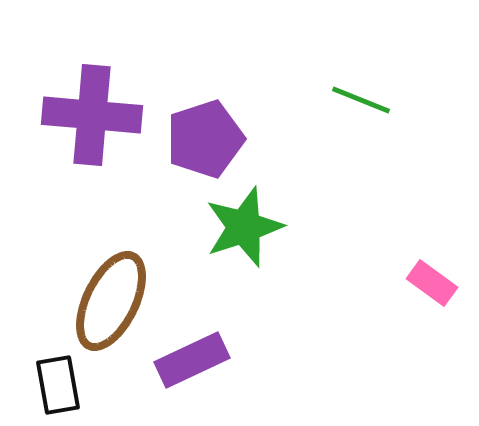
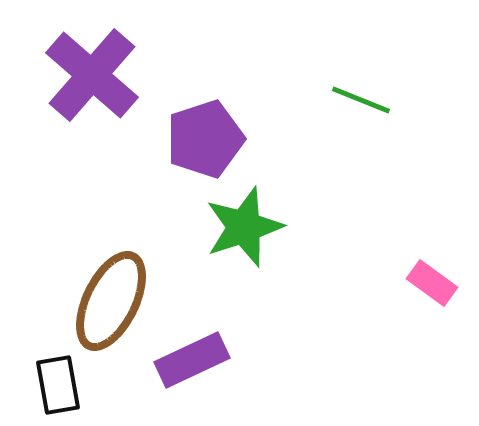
purple cross: moved 40 px up; rotated 36 degrees clockwise
